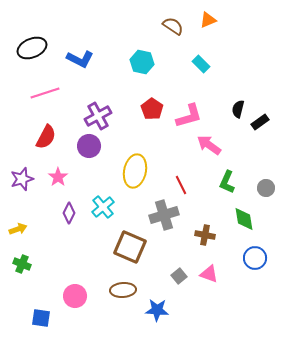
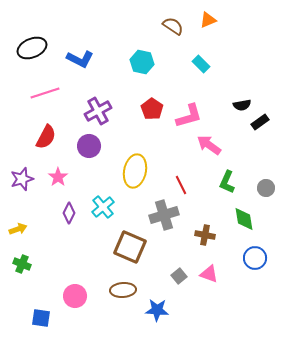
black semicircle: moved 4 px right, 4 px up; rotated 114 degrees counterclockwise
purple cross: moved 5 px up
